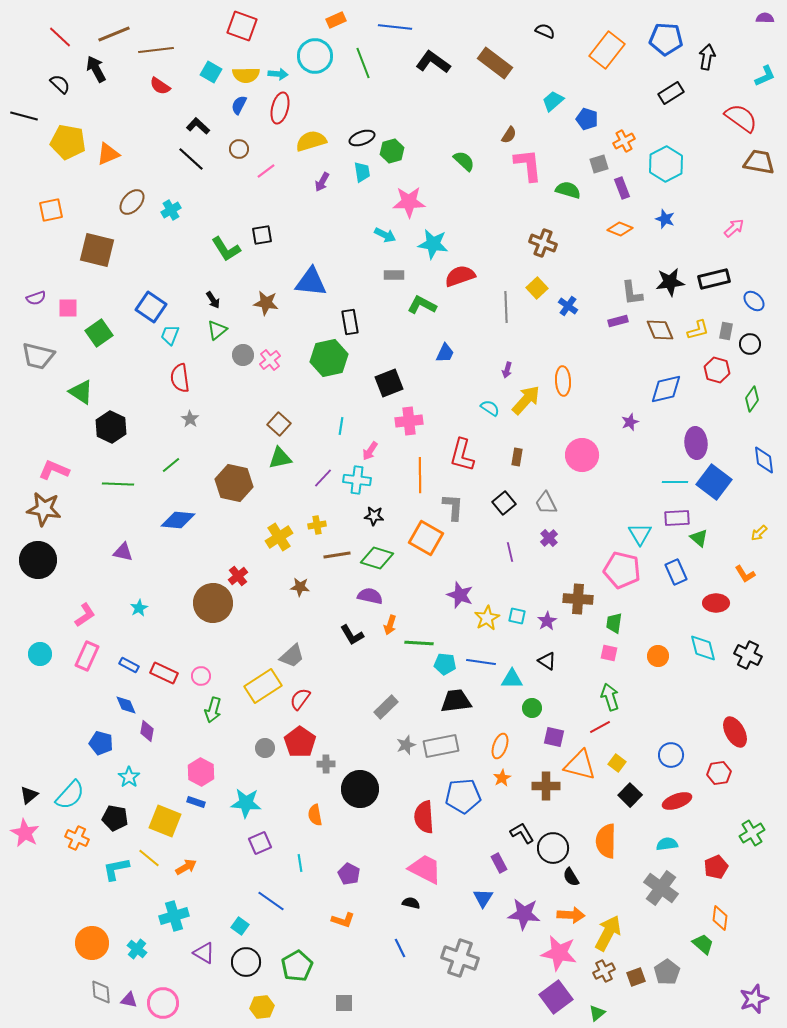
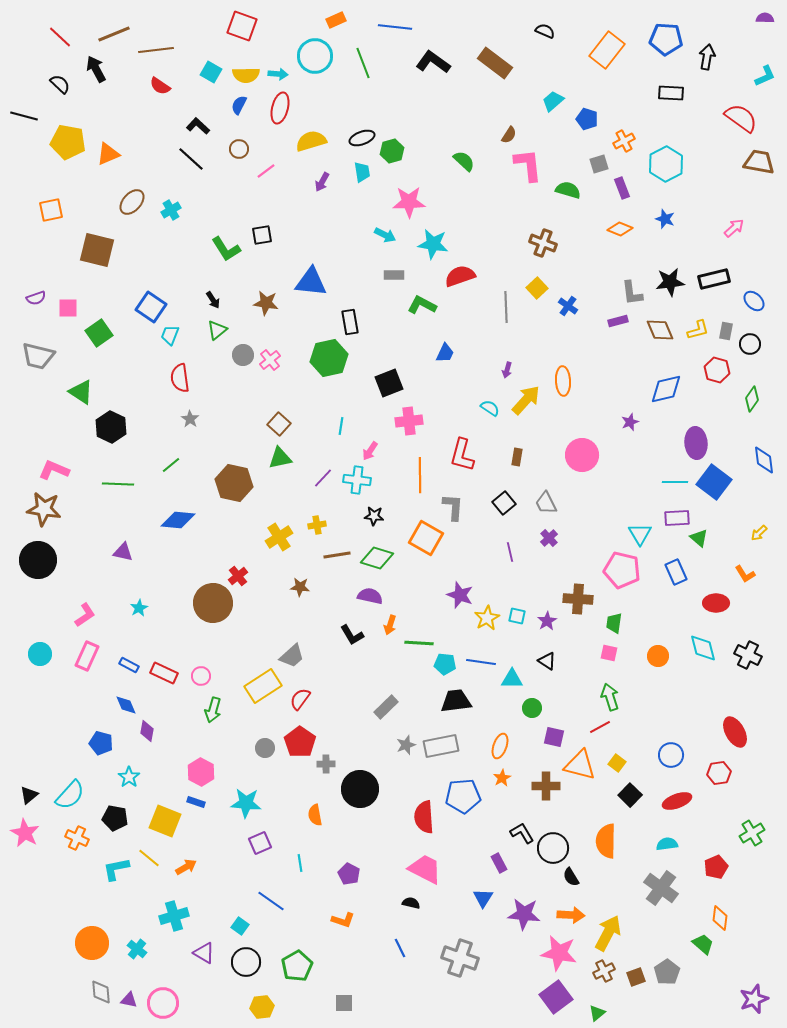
black rectangle at (671, 93): rotated 35 degrees clockwise
